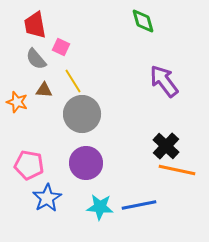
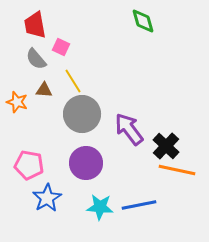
purple arrow: moved 35 px left, 48 px down
